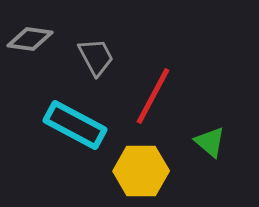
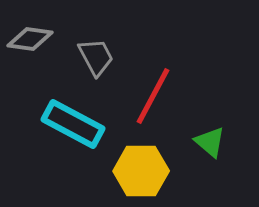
cyan rectangle: moved 2 px left, 1 px up
